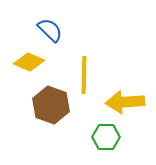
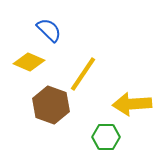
blue semicircle: moved 1 px left
yellow line: moved 1 px left, 1 px up; rotated 33 degrees clockwise
yellow arrow: moved 7 px right, 2 px down
